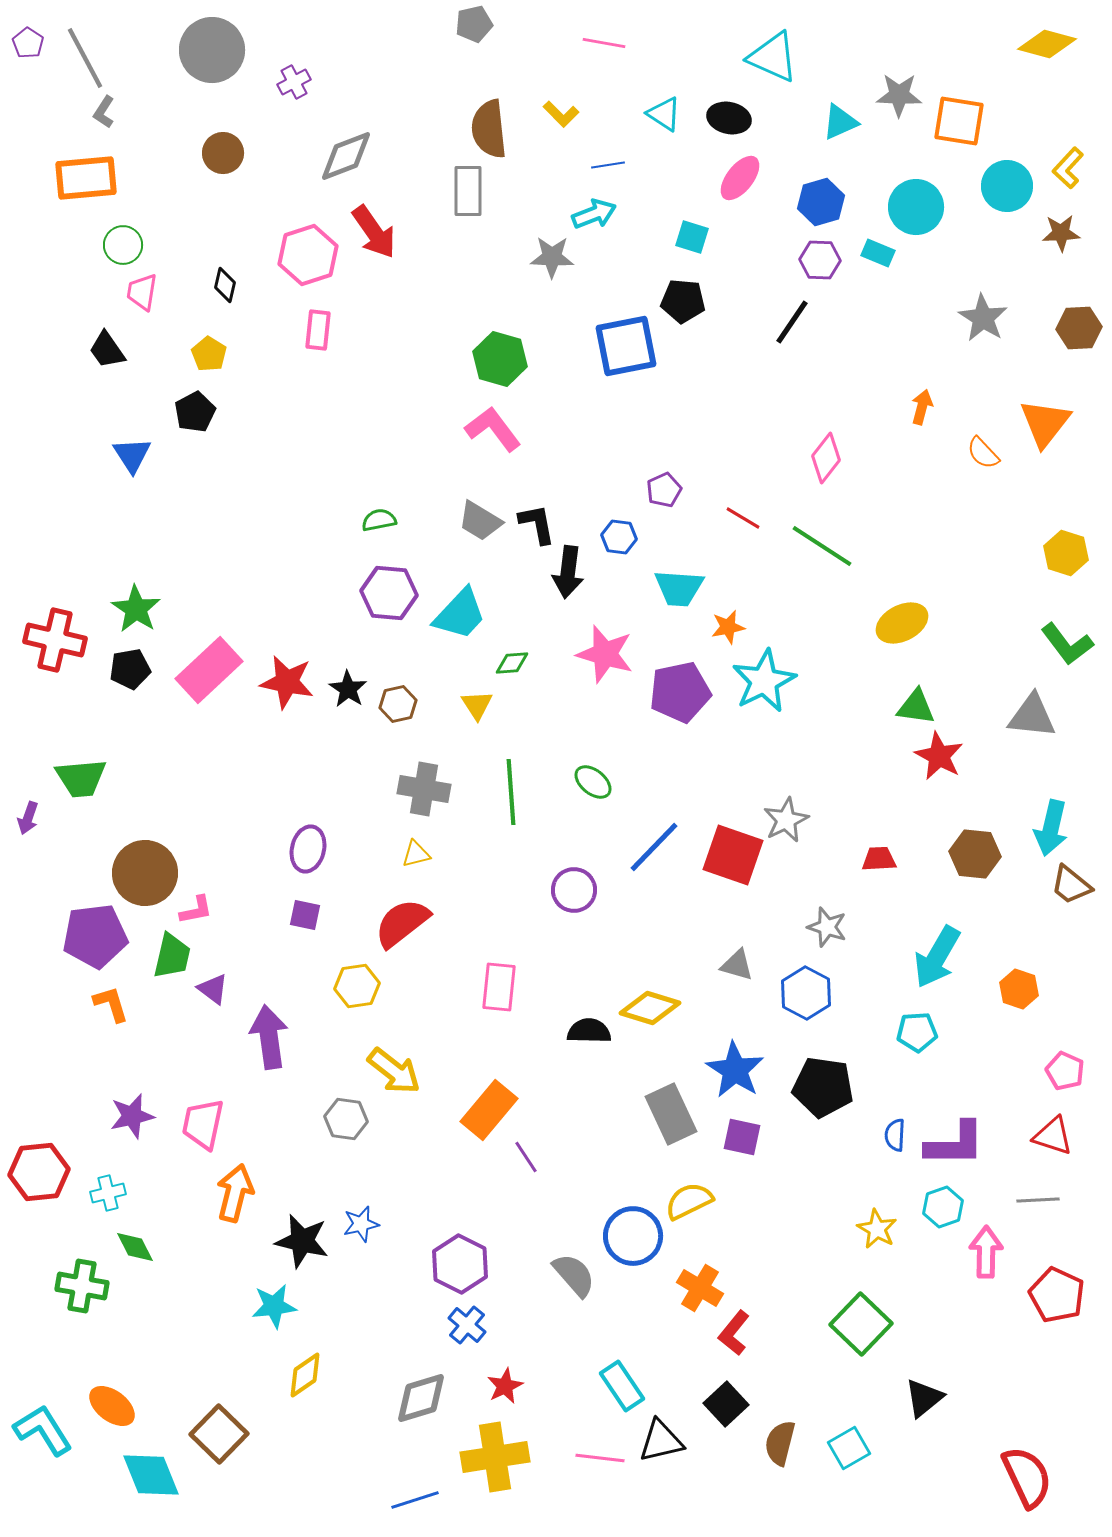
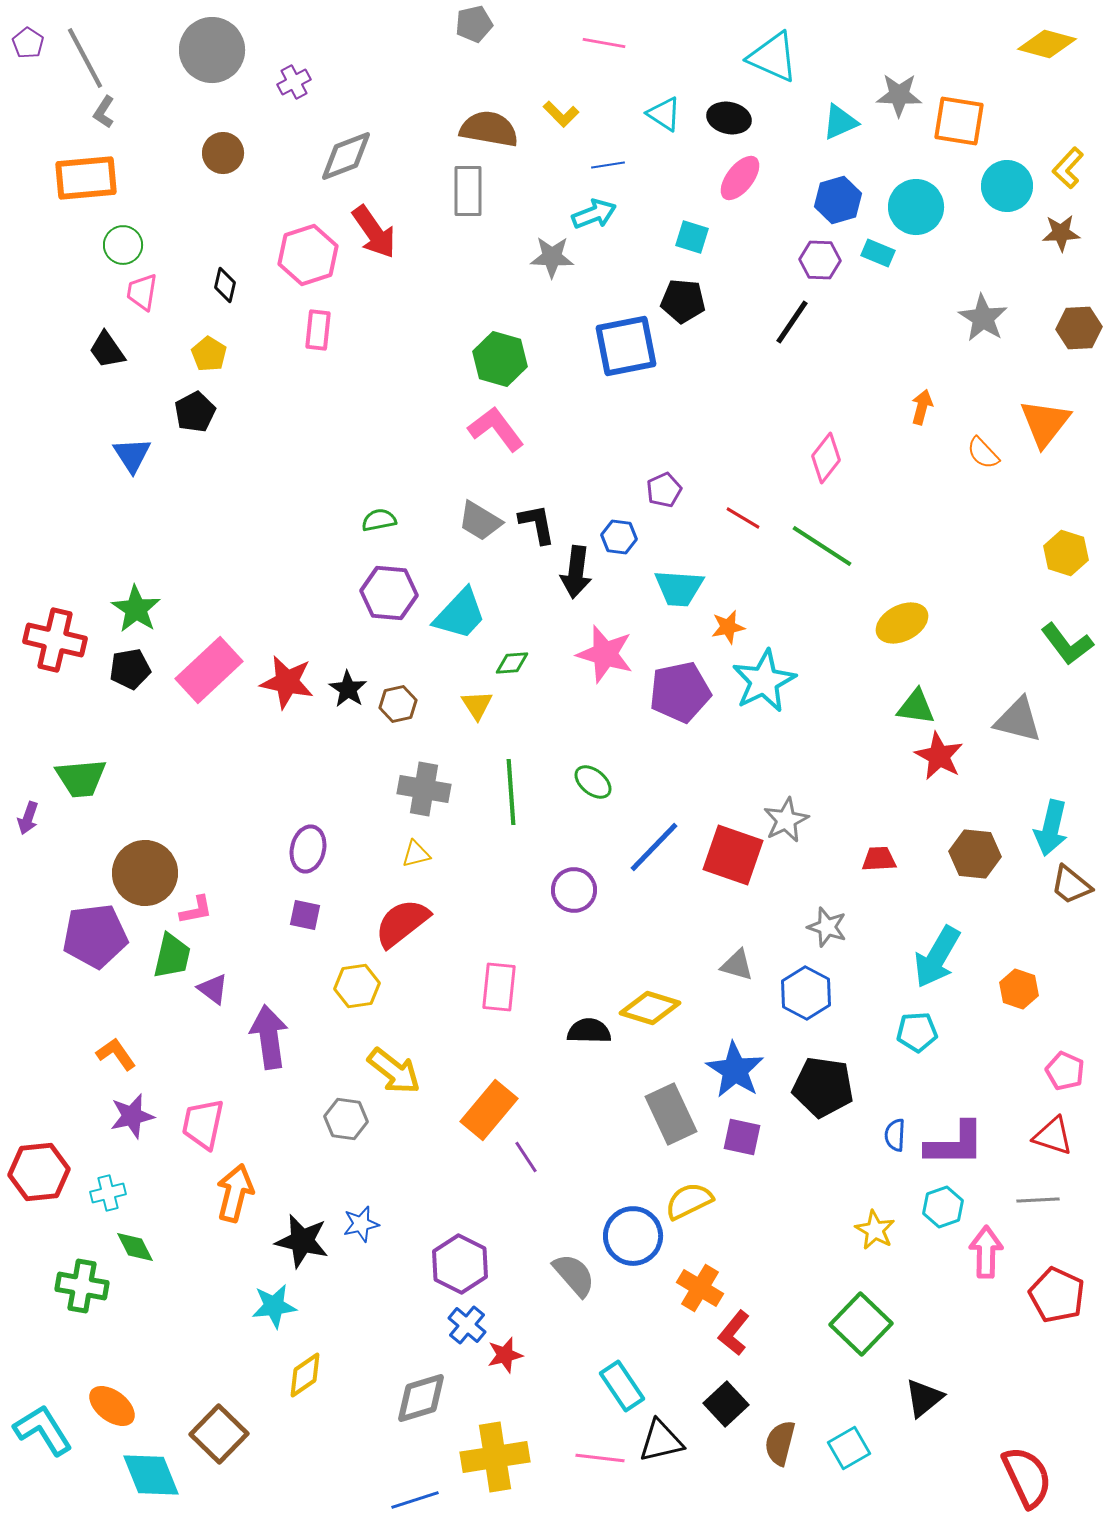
brown semicircle at (489, 129): rotated 106 degrees clockwise
blue hexagon at (821, 202): moved 17 px right, 2 px up
pink L-shape at (493, 429): moved 3 px right
black arrow at (568, 572): moved 8 px right
gray triangle at (1032, 716): moved 14 px left, 4 px down; rotated 8 degrees clockwise
orange L-shape at (111, 1004): moved 5 px right, 50 px down; rotated 18 degrees counterclockwise
yellow star at (877, 1229): moved 2 px left, 1 px down
red star at (505, 1386): moved 31 px up; rotated 12 degrees clockwise
